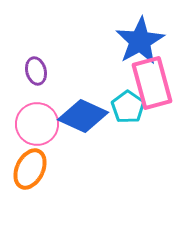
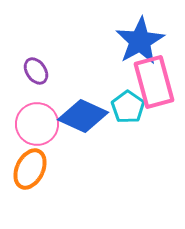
purple ellipse: rotated 20 degrees counterclockwise
pink rectangle: moved 2 px right, 1 px up
